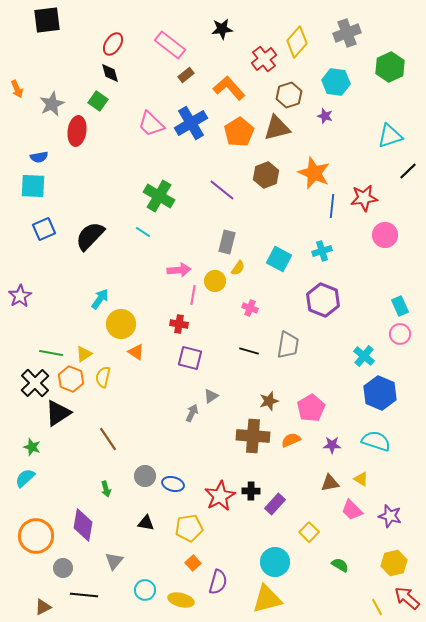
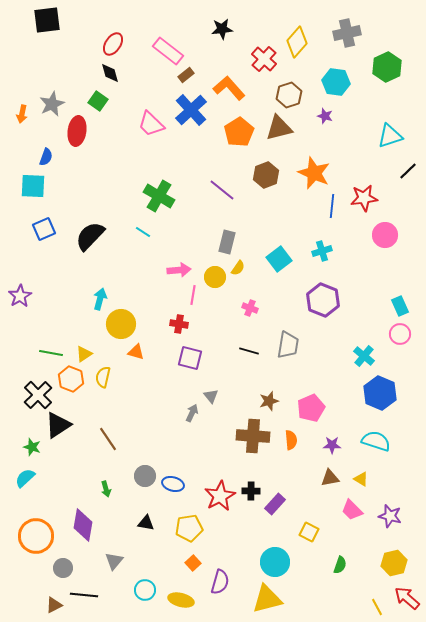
gray cross at (347, 33): rotated 8 degrees clockwise
pink rectangle at (170, 45): moved 2 px left, 6 px down
red cross at (264, 59): rotated 10 degrees counterclockwise
green hexagon at (390, 67): moved 3 px left
orange arrow at (17, 89): moved 5 px right, 25 px down; rotated 36 degrees clockwise
blue cross at (191, 123): moved 13 px up; rotated 12 degrees counterclockwise
brown triangle at (277, 128): moved 2 px right
blue semicircle at (39, 157): moved 7 px right; rotated 60 degrees counterclockwise
cyan square at (279, 259): rotated 25 degrees clockwise
yellow circle at (215, 281): moved 4 px up
cyan arrow at (100, 299): rotated 20 degrees counterclockwise
orange triangle at (136, 352): rotated 18 degrees counterclockwise
black cross at (35, 383): moved 3 px right, 12 px down
gray triangle at (211, 396): rotated 35 degrees counterclockwise
pink pentagon at (311, 408): rotated 8 degrees clockwise
black triangle at (58, 413): moved 12 px down
orange semicircle at (291, 440): rotated 108 degrees clockwise
brown triangle at (330, 483): moved 5 px up
yellow square at (309, 532): rotated 18 degrees counterclockwise
green semicircle at (340, 565): rotated 78 degrees clockwise
purple semicircle at (218, 582): moved 2 px right
brown triangle at (43, 607): moved 11 px right, 2 px up
